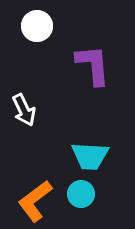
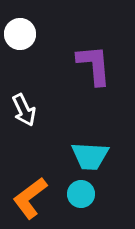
white circle: moved 17 px left, 8 px down
purple L-shape: moved 1 px right
orange L-shape: moved 5 px left, 3 px up
